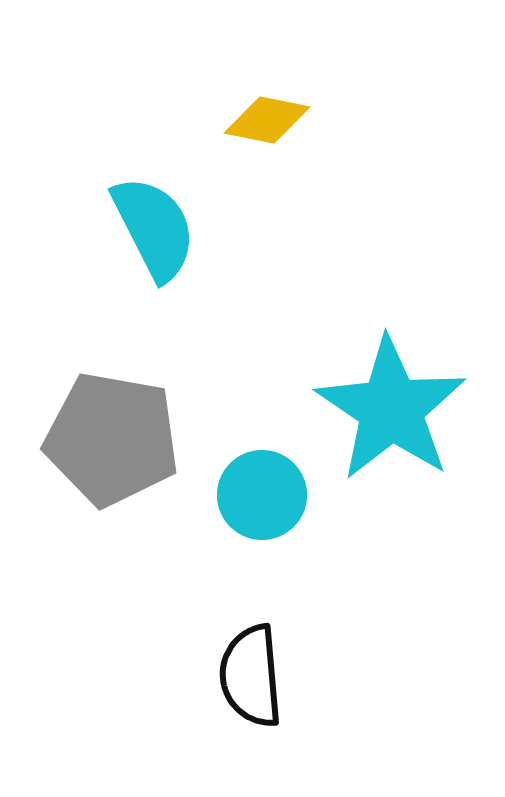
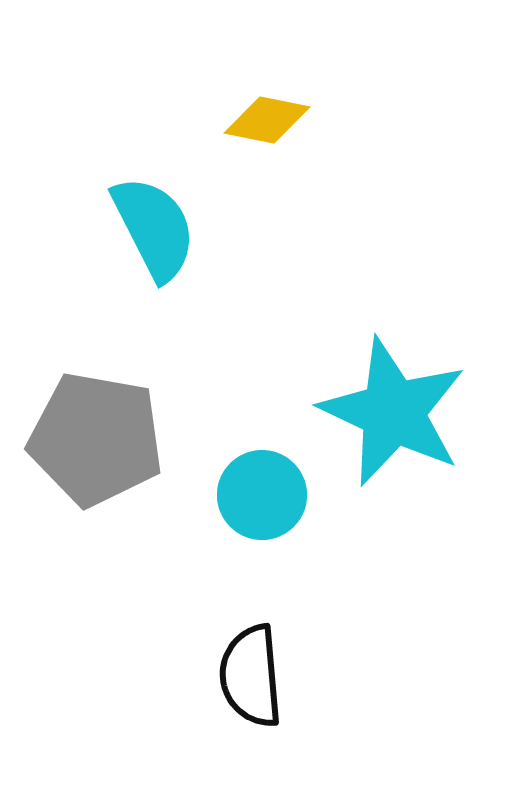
cyan star: moved 2 px right, 3 px down; rotated 9 degrees counterclockwise
gray pentagon: moved 16 px left
